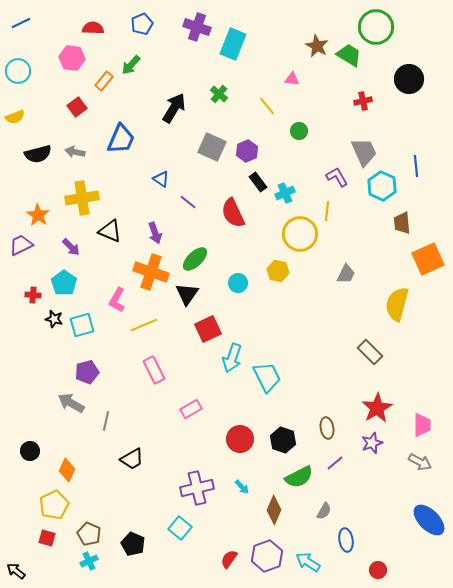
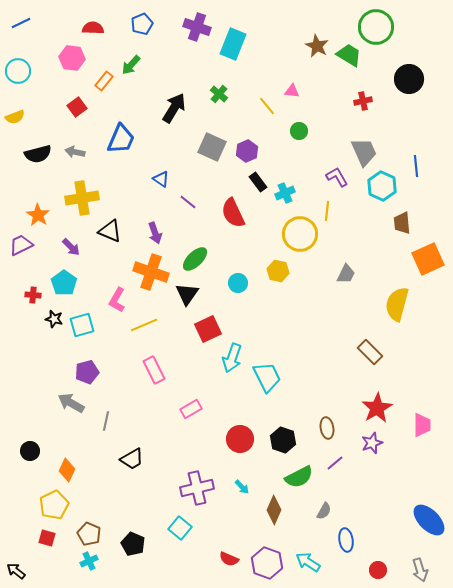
pink triangle at (292, 79): moved 12 px down
gray arrow at (420, 462): moved 108 px down; rotated 45 degrees clockwise
purple hexagon at (267, 556): moved 7 px down; rotated 20 degrees counterclockwise
red semicircle at (229, 559): rotated 102 degrees counterclockwise
